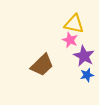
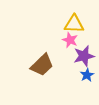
yellow triangle: rotated 10 degrees counterclockwise
purple star: rotated 30 degrees clockwise
blue star: rotated 16 degrees counterclockwise
